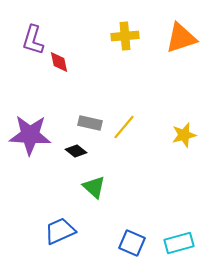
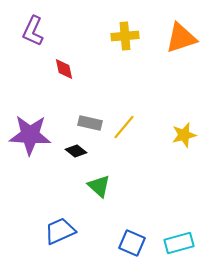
purple L-shape: moved 9 px up; rotated 8 degrees clockwise
red diamond: moved 5 px right, 7 px down
green triangle: moved 5 px right, 1 px up
